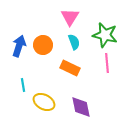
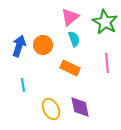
pink triangle: rotated 18 degrees clockwise
green star: moved 13 px up; rotated 15 degrees clockwise
cyan semicircle: moved 3 px up
yellow ellipse: moved 7 px right, 7 px down; rotated 35 degrees clockwise
purple diamond: moved 1 px left
